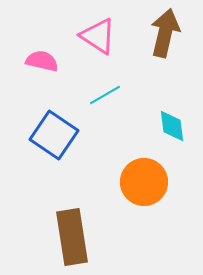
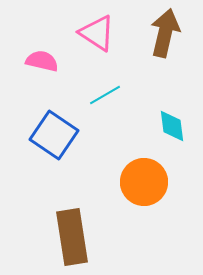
pink triangle: moved 1 px left, 3 px up
